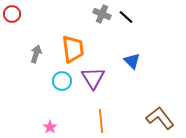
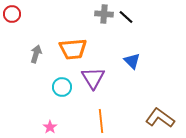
gray cross: moved 2 px right; rotated 18 degrees counterclockwise
orange trapezoid: rotated 92 degrees clockwise
cyan circle: moved 6 px down
brown L-shape: rotated 16 degrees counterclockwise
